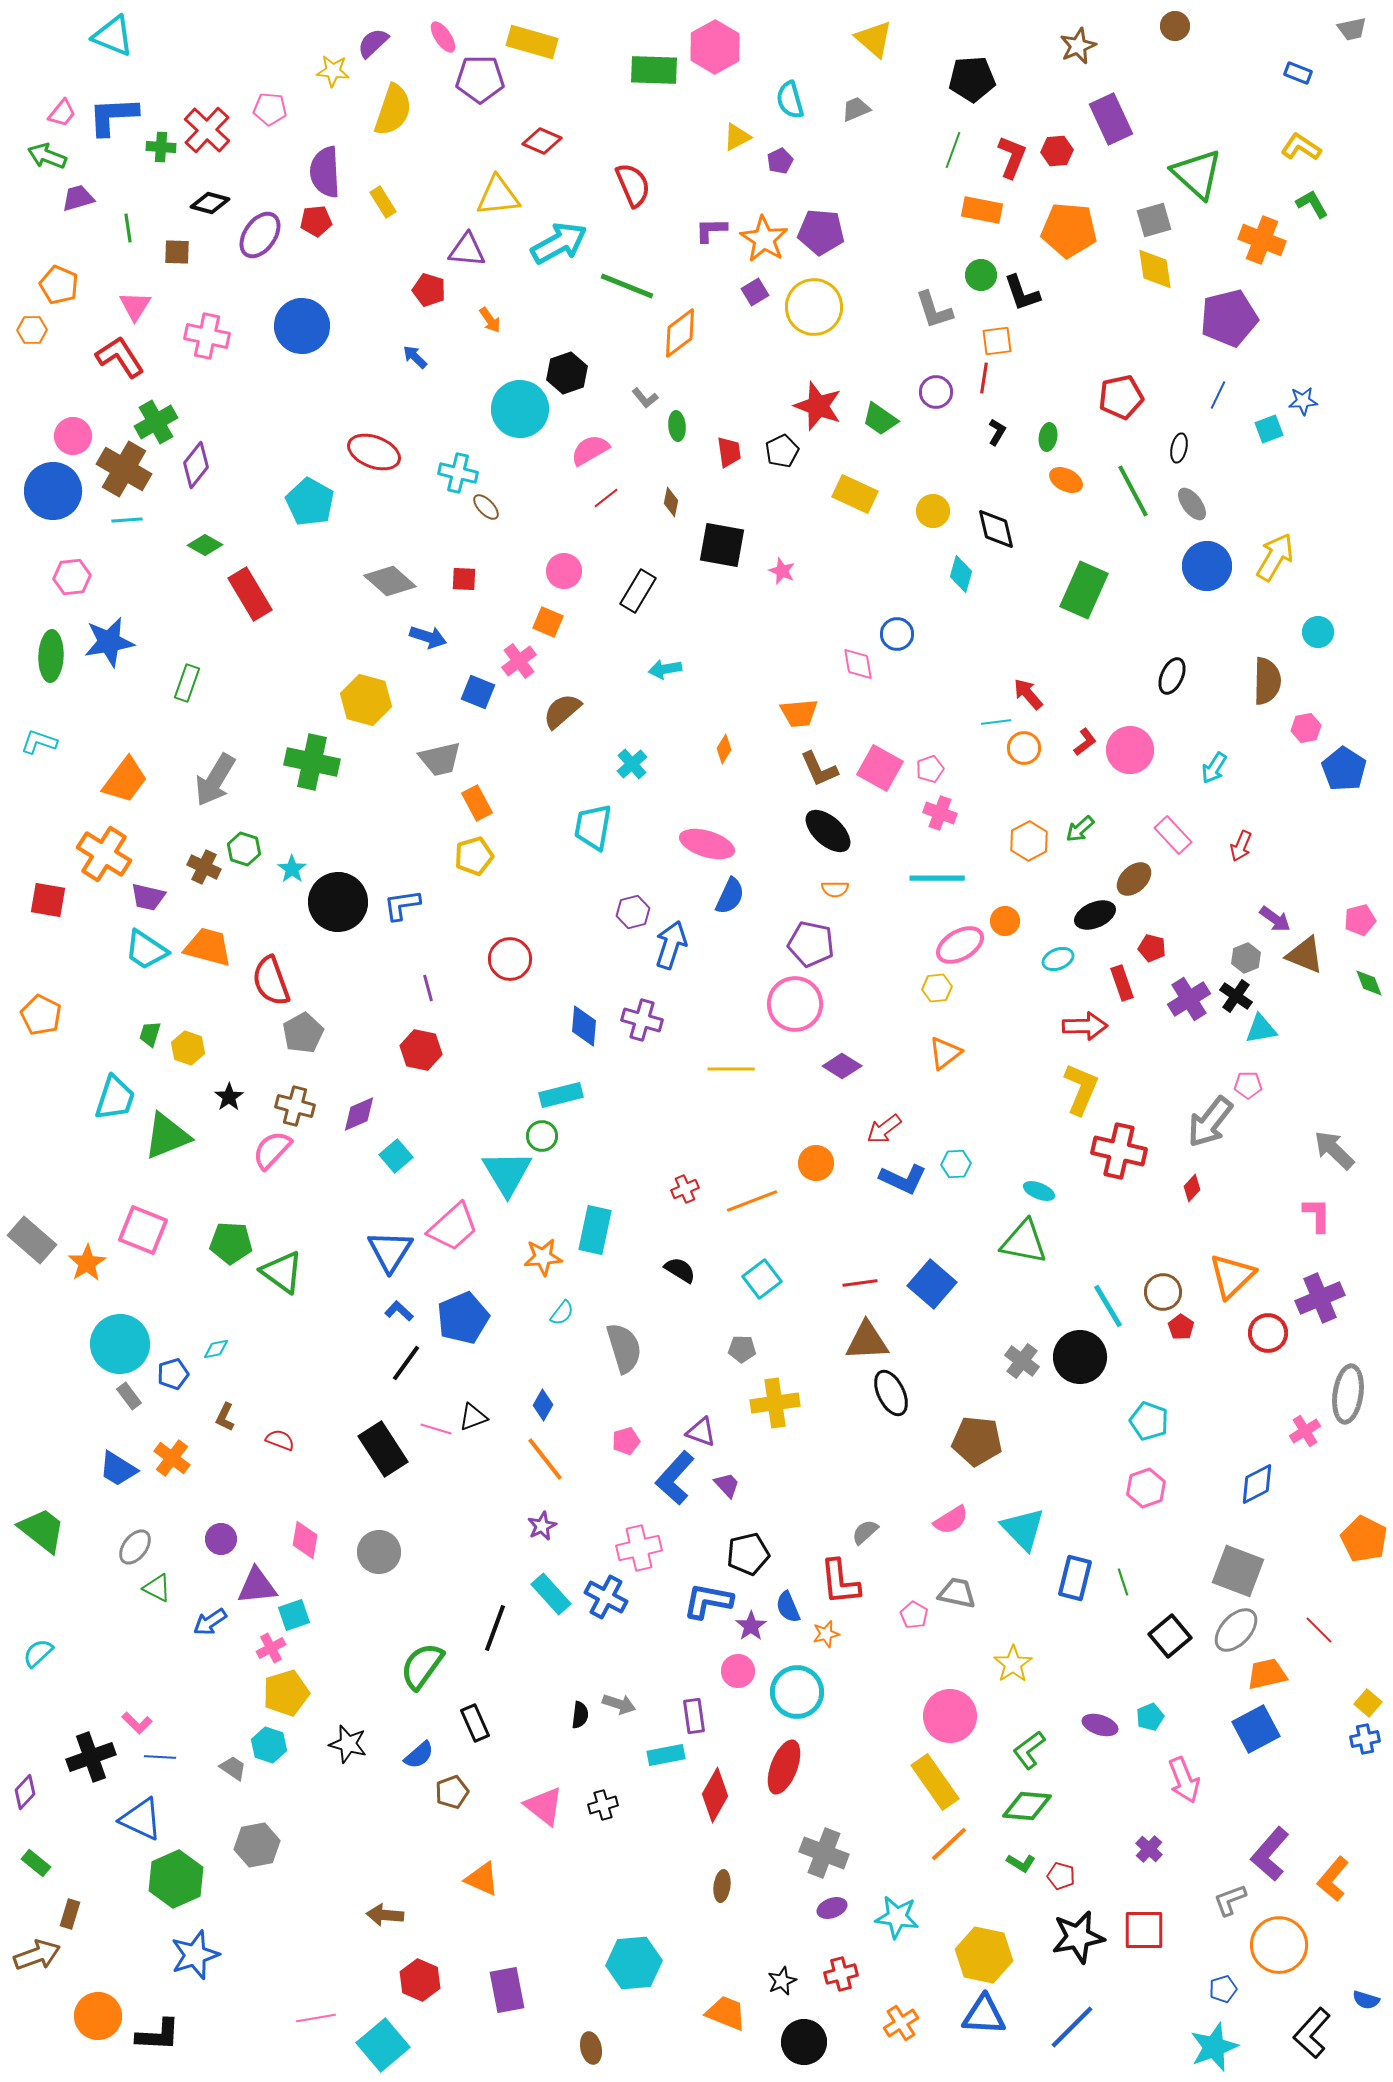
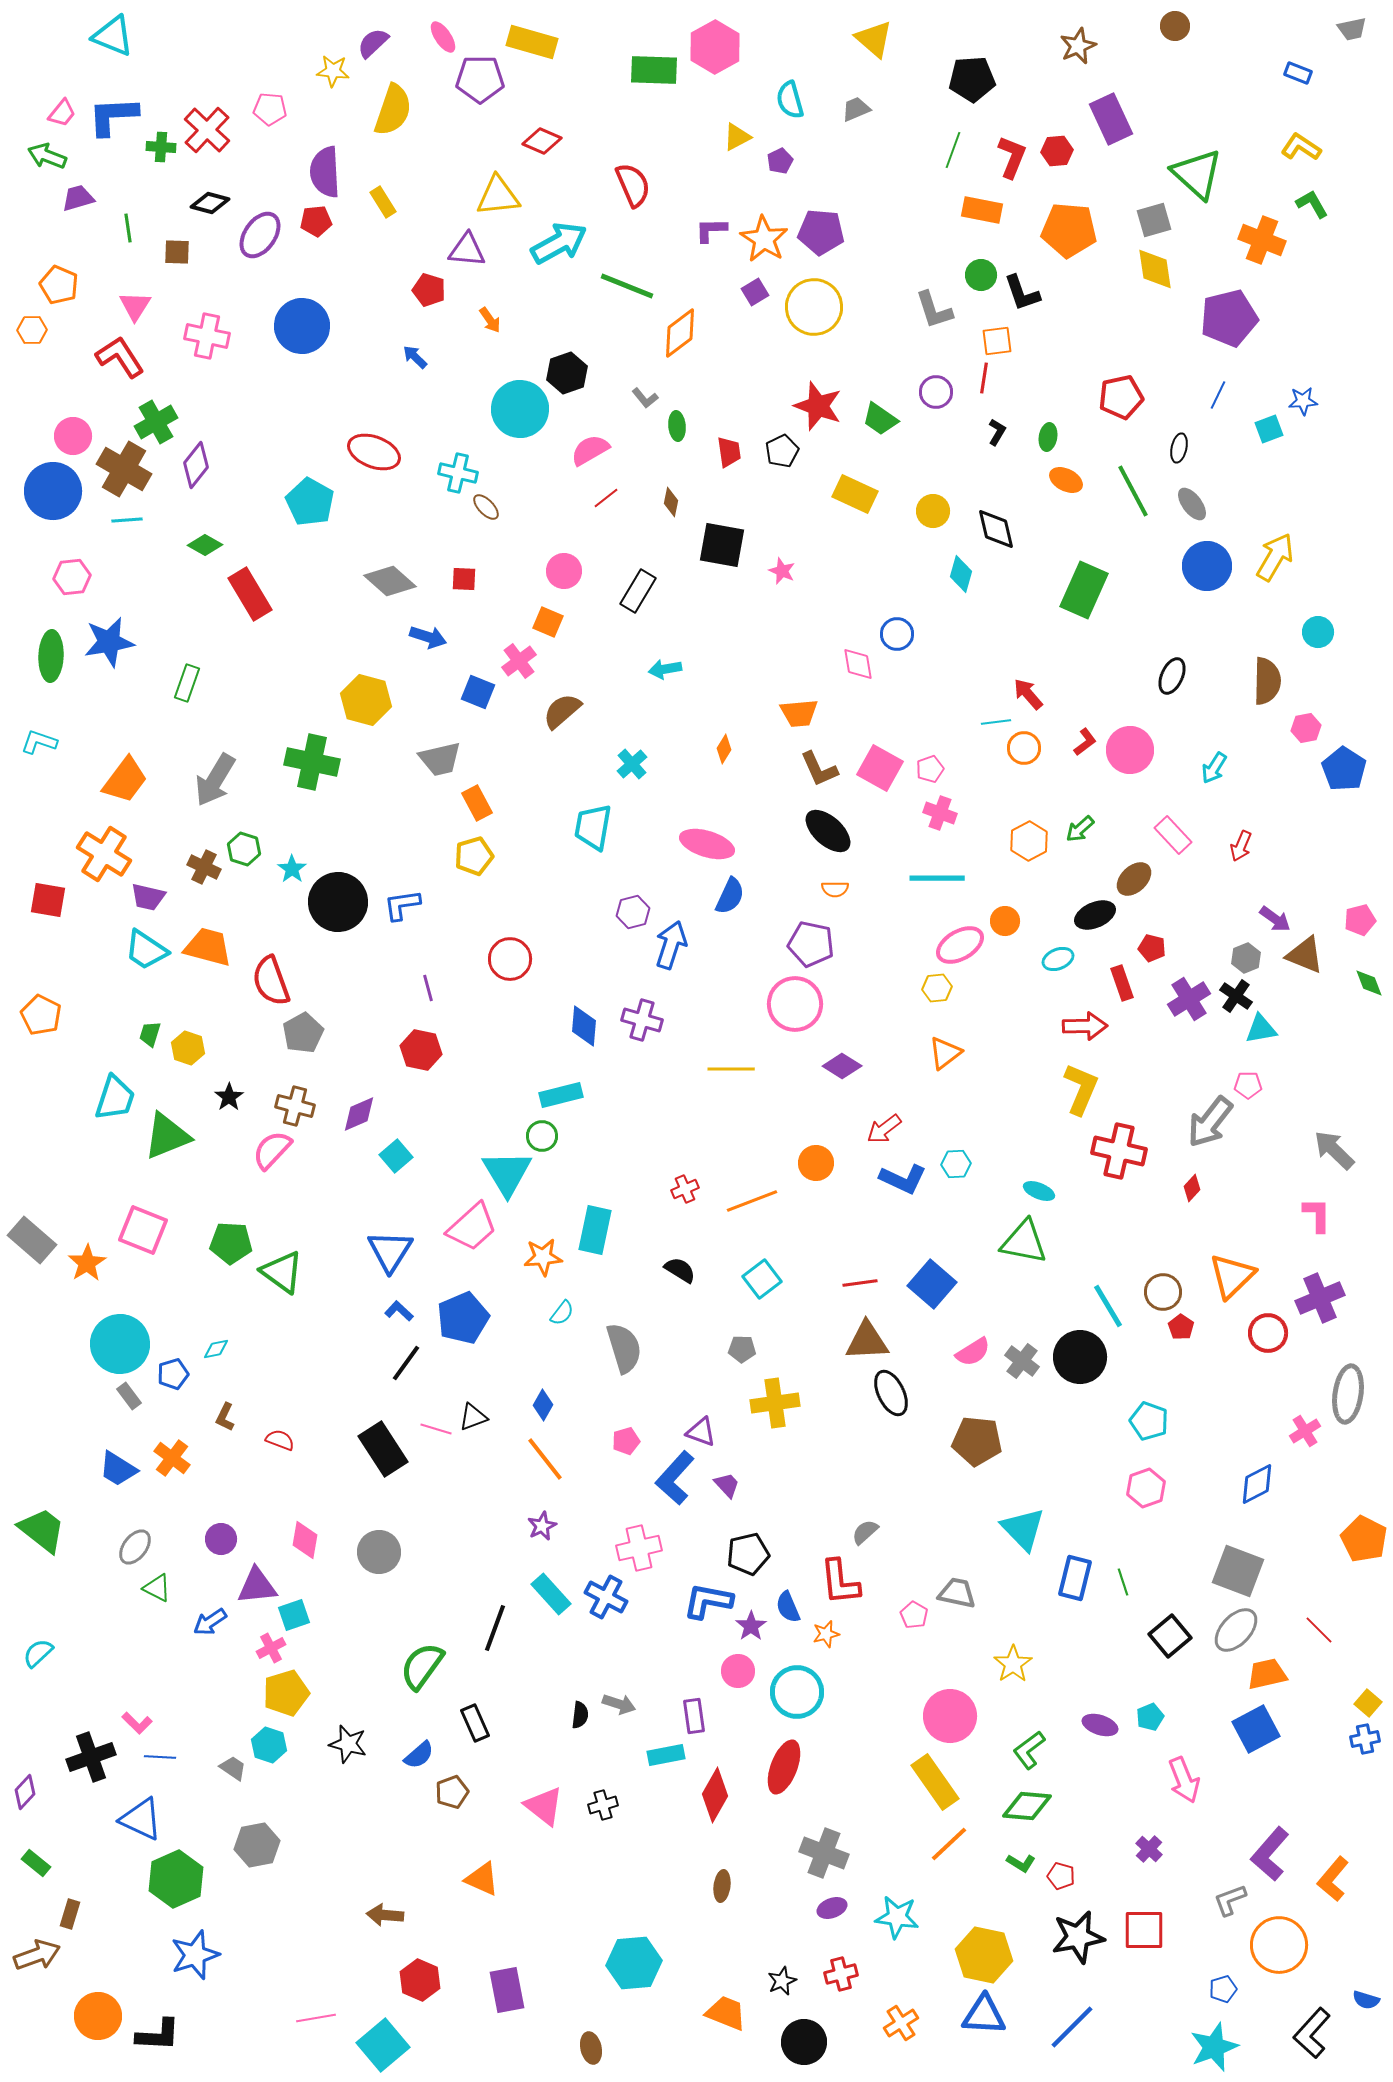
pink trapezoid at (453, 1227): moved 19 px right
pink semicircle at (951, 1520): moved 22 px right, 168 px up
